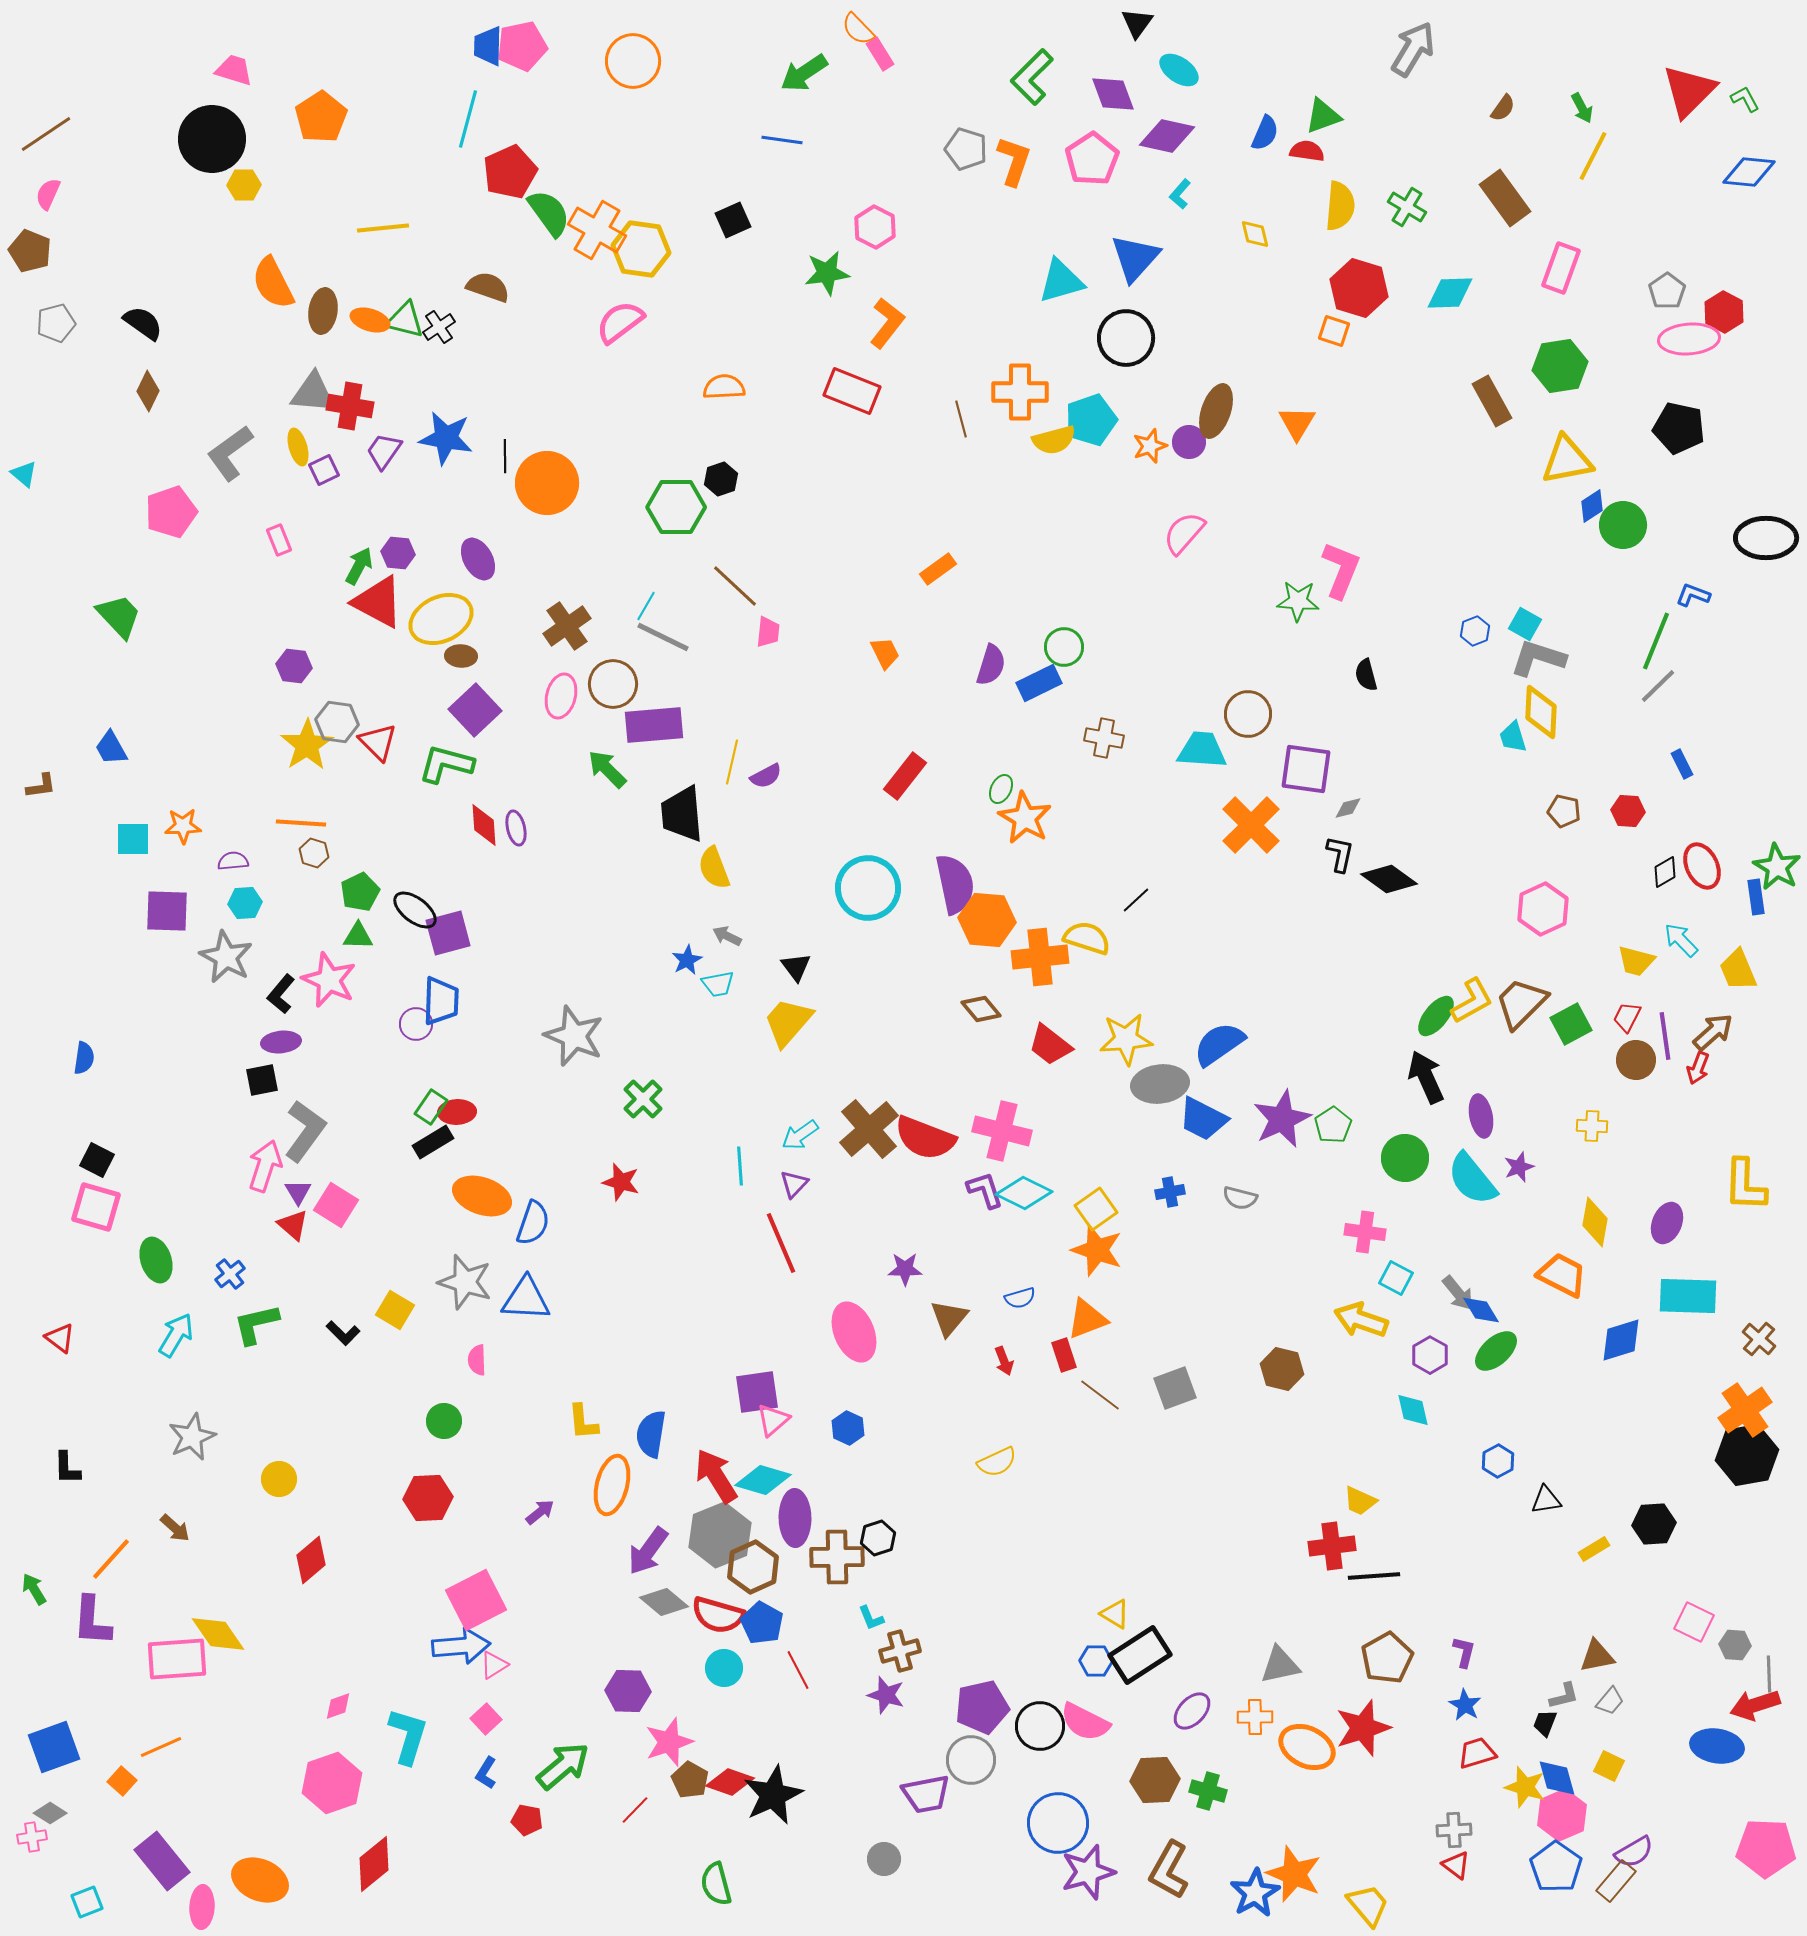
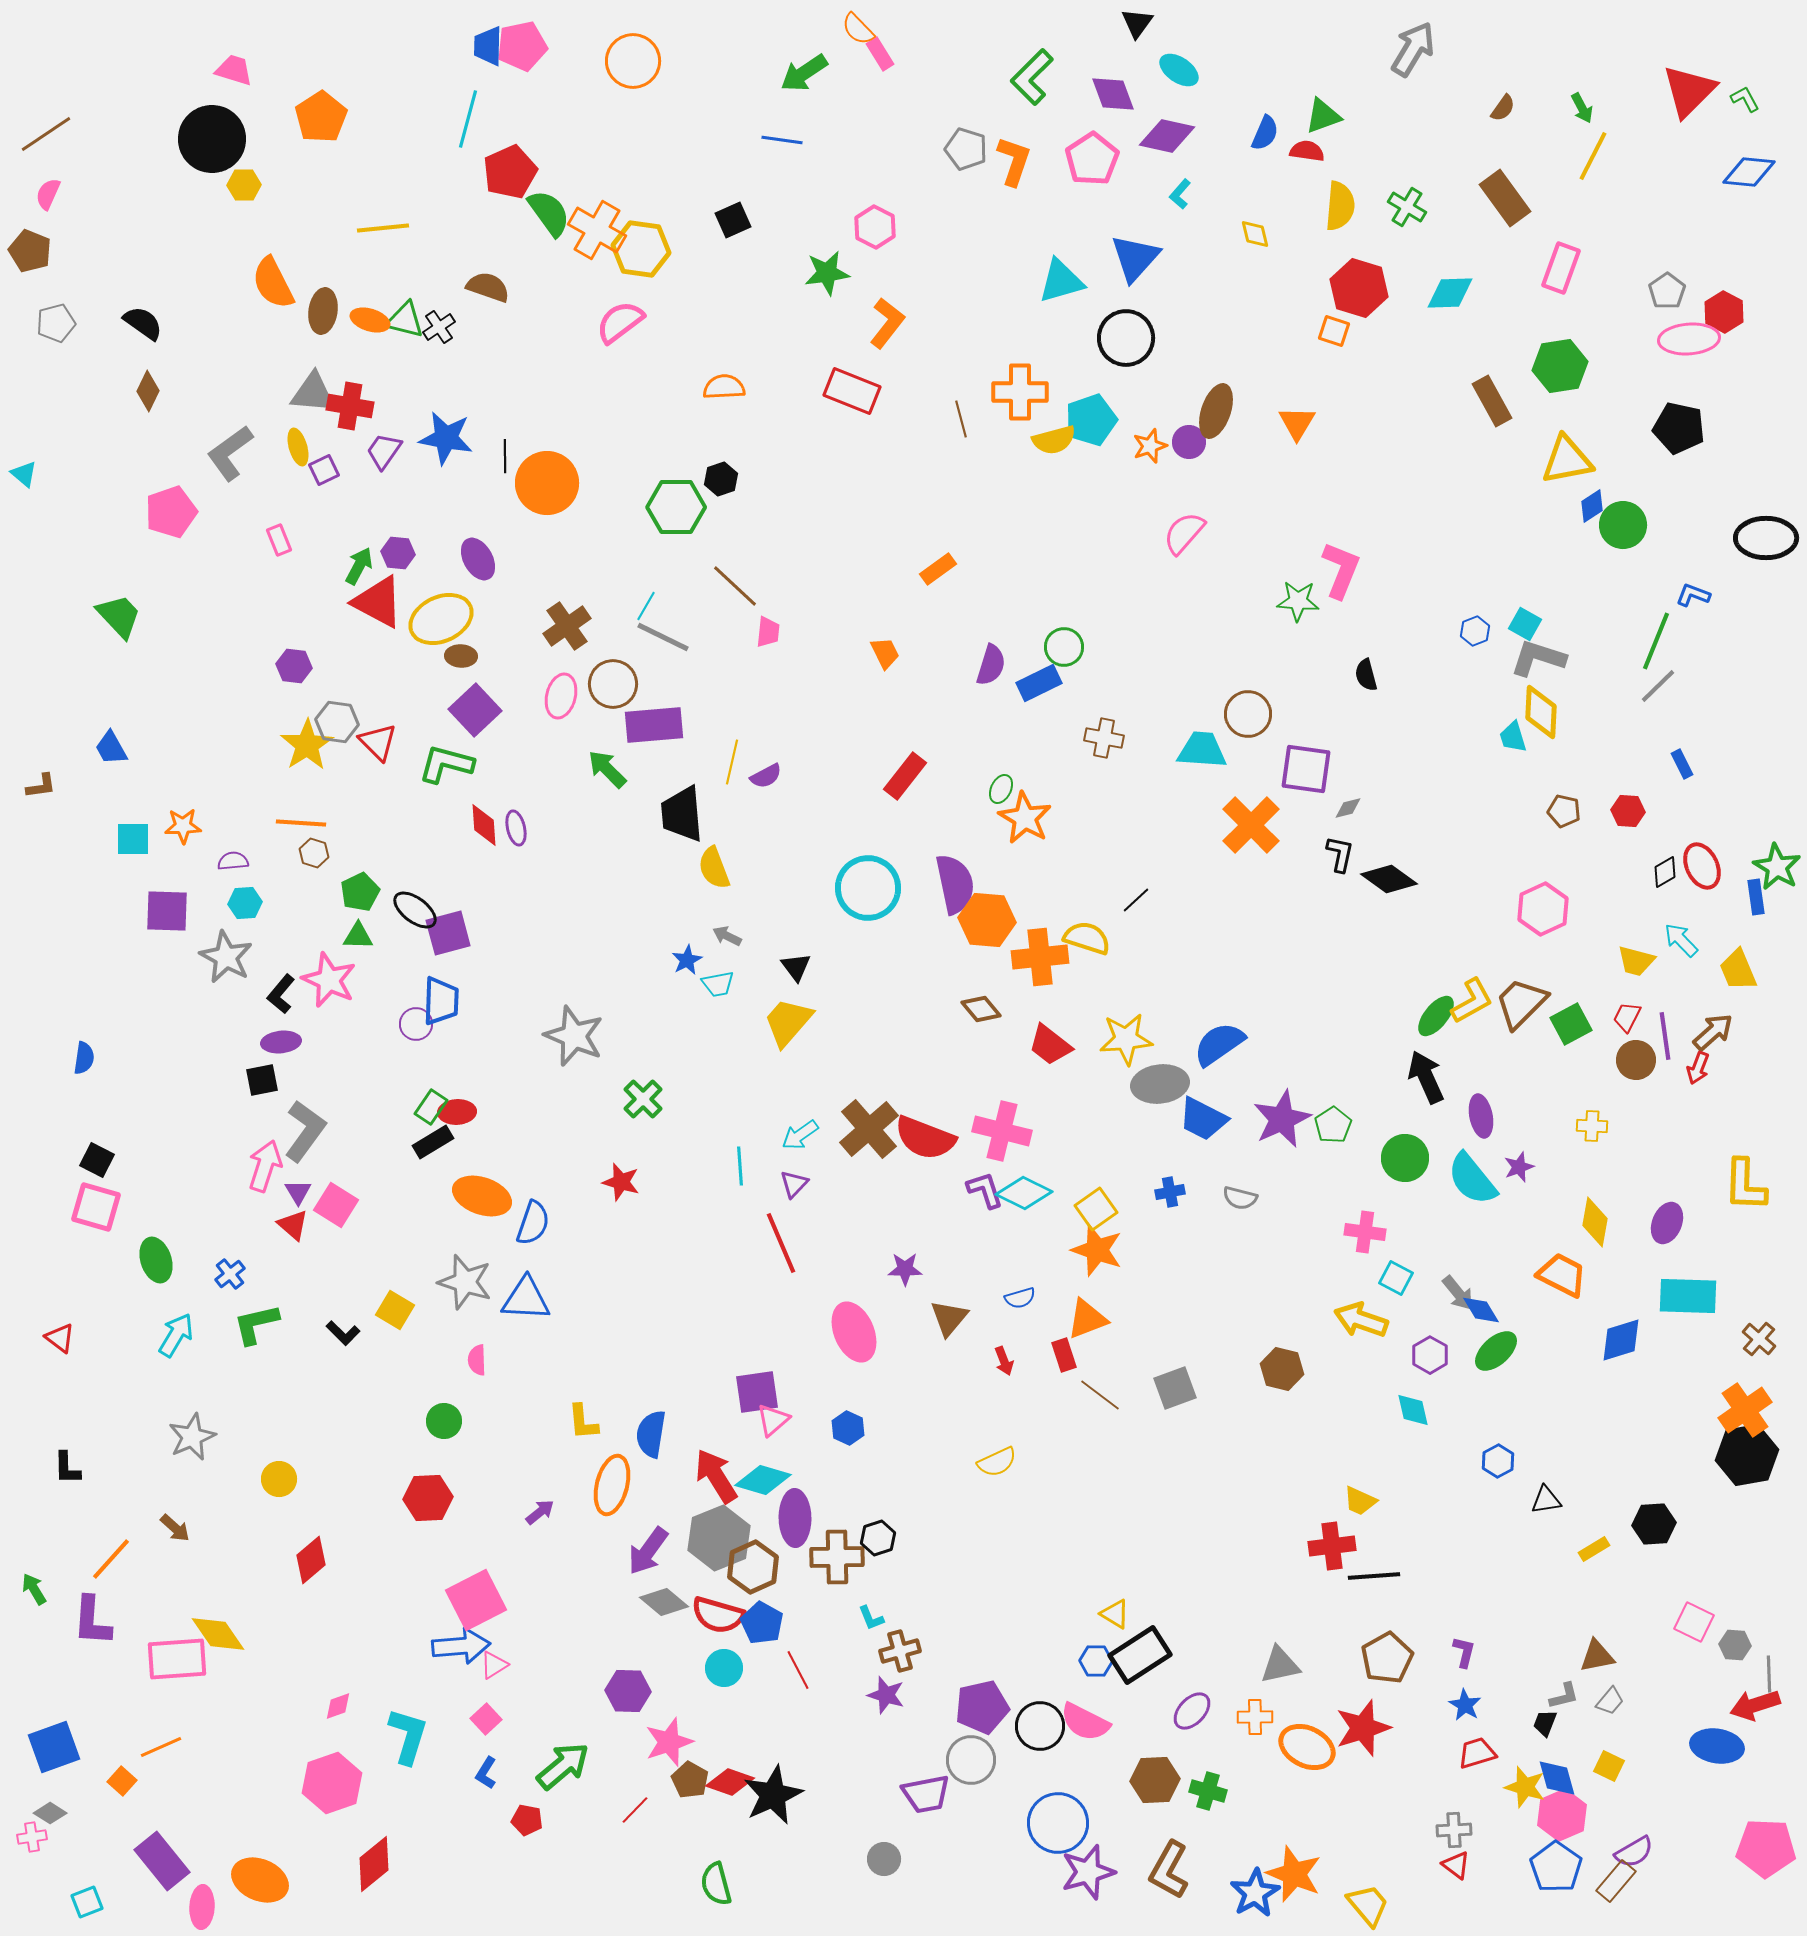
gray hexagon at (720, 1535): moved 1 px left, 3 px down
